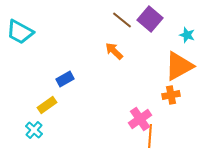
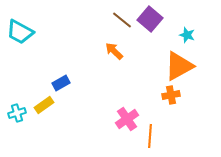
blue rectangle: moved 4 px left, 4 px down
yellow rectangle: moved 3 px left
pink cross: moved 13 px left
cyan cross: moved 17 px left, 17 px up; rotated 30 degrees clockwise
